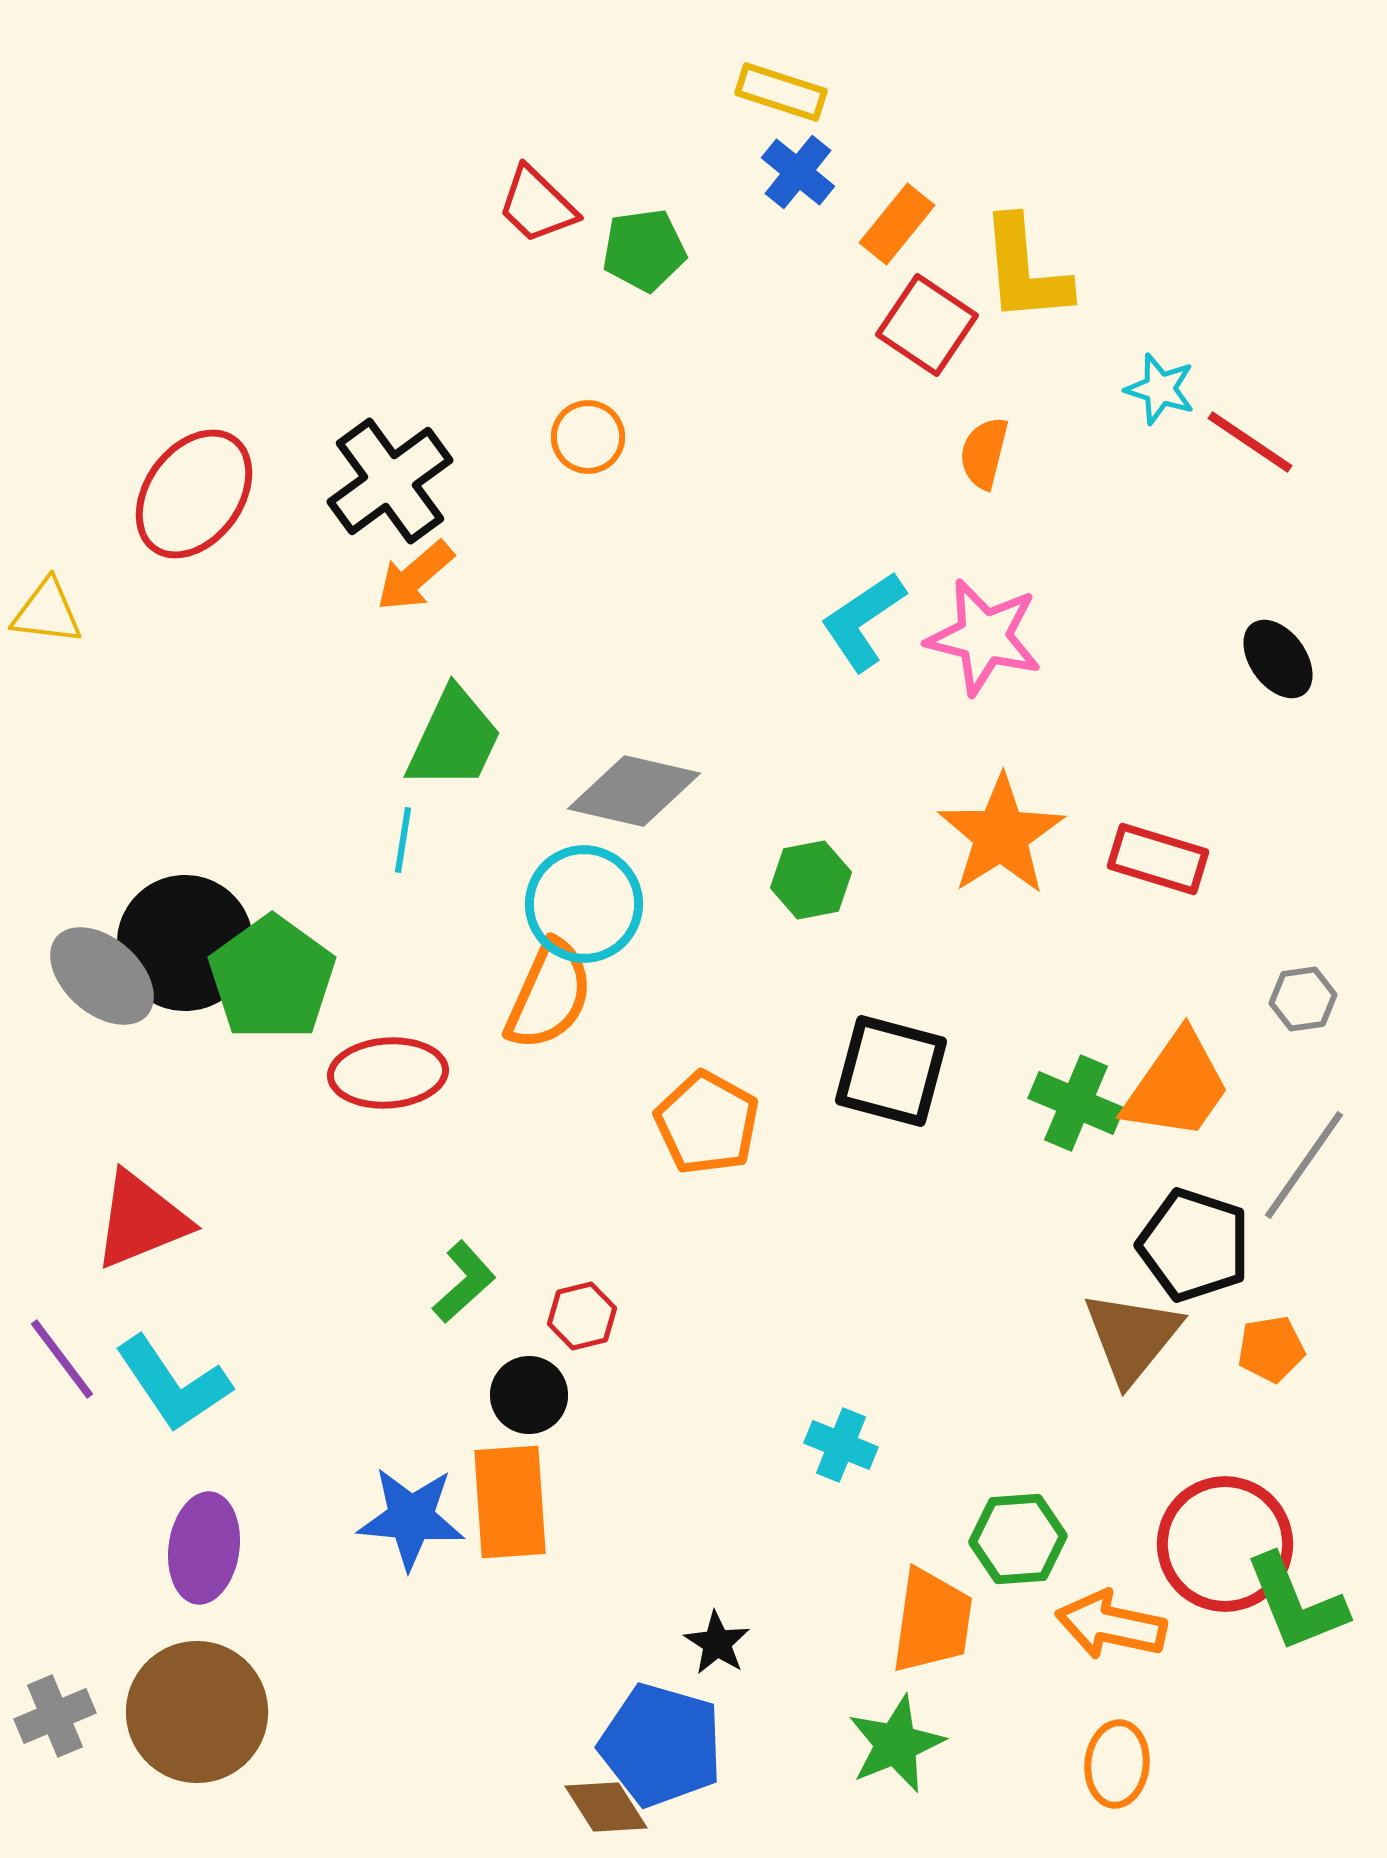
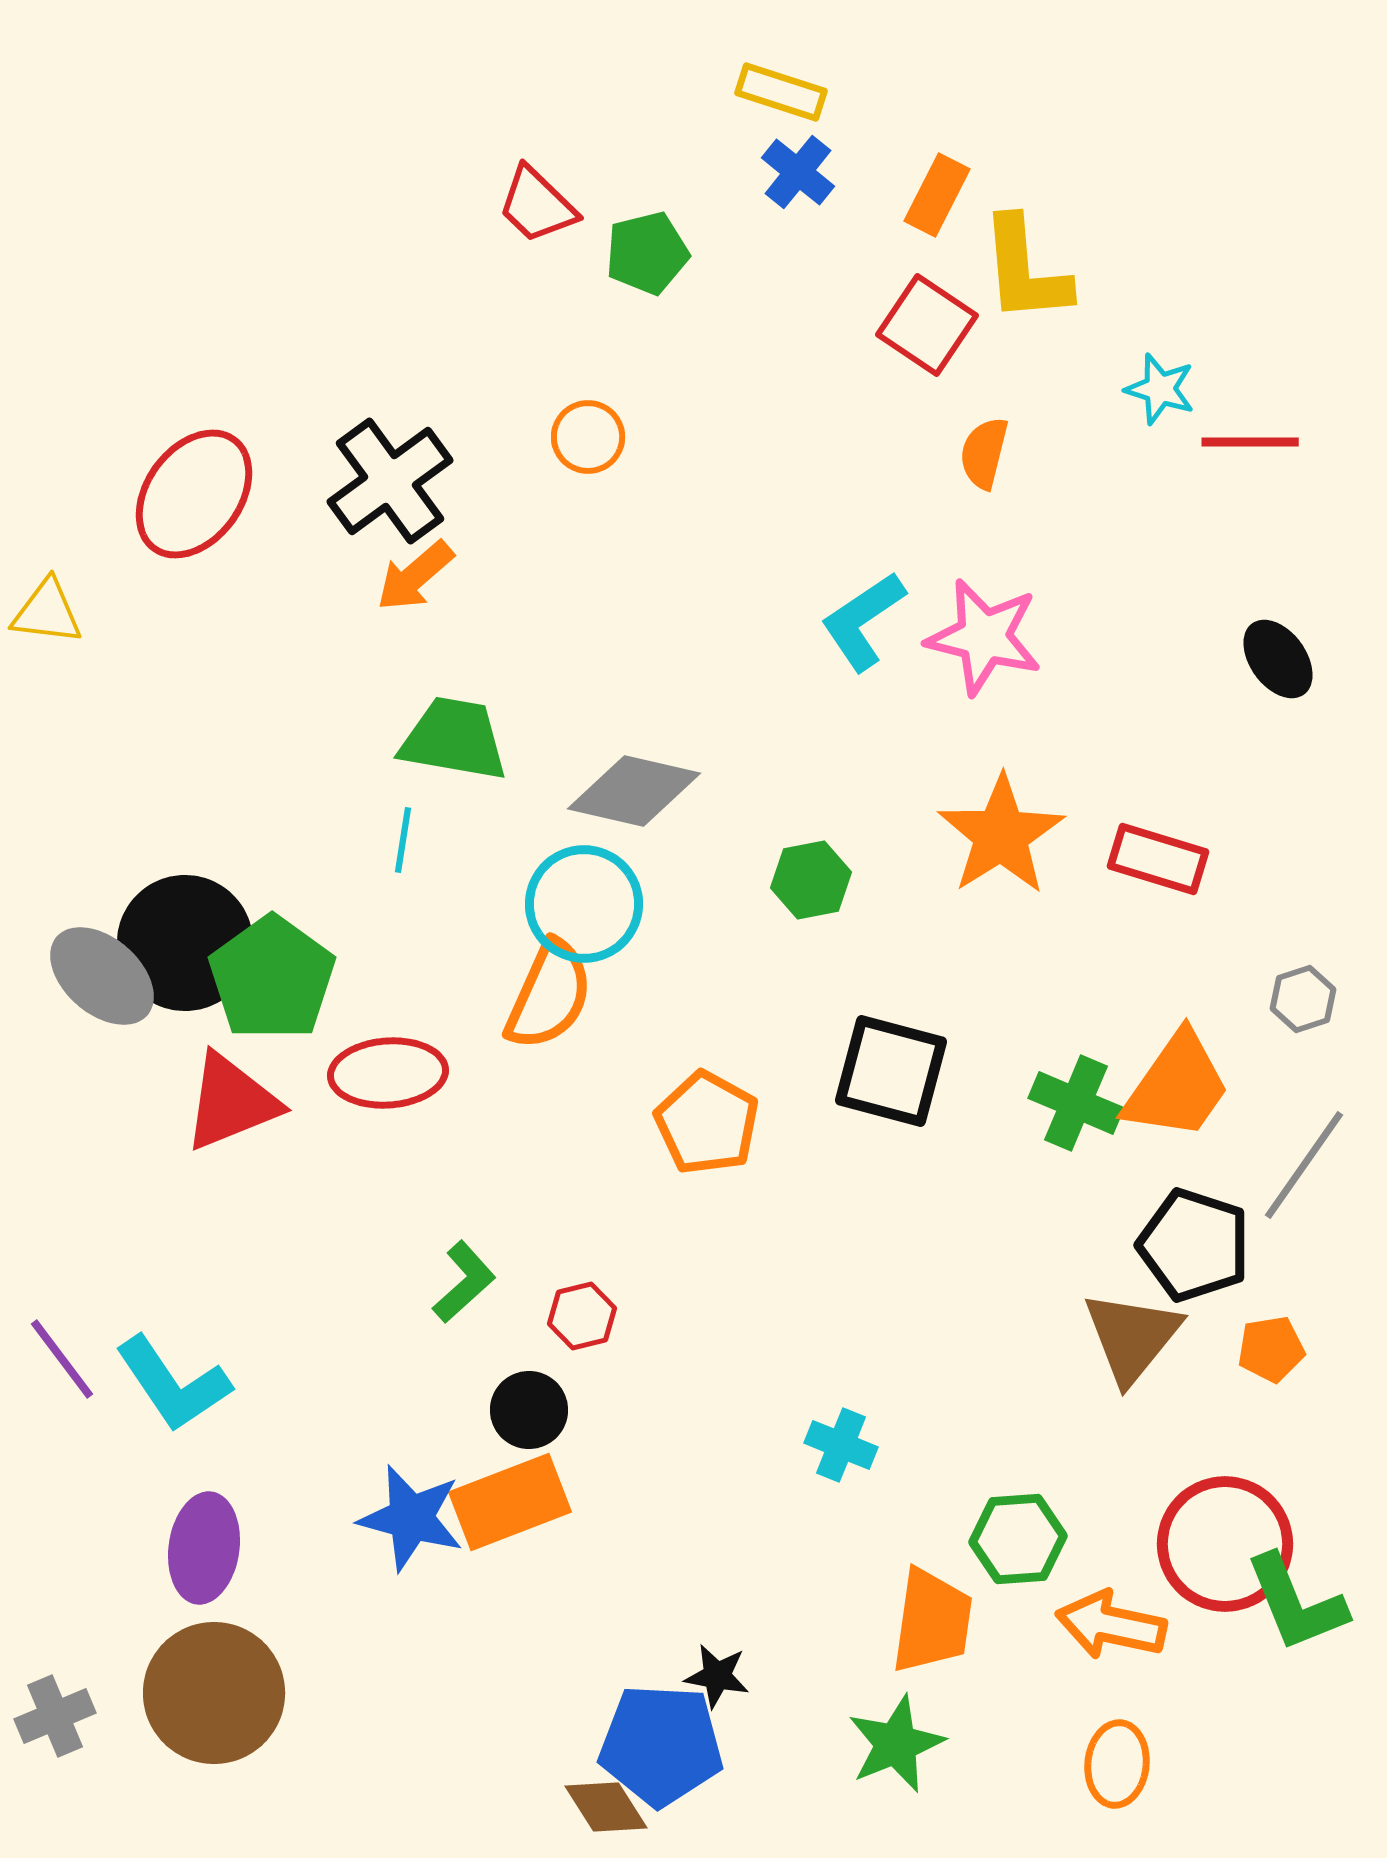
orange rectangle at (897, 224): moved 40 px right, 29 px up; rotated 12 degrees counterclockwise
green pentagon at (644, 250): moved 3 px right, 3 px down; rotated 6 degrees counterclockwise
red line at (1250, 442): rotated 34 degrees counterclockwise
green trapezoid at (454, 739): rotated 105 degrees counterclockwise
gray hexagon at (1303, 999): rotated 10 degrees counterclockwise
red triangle at (141, 1220): moved 90 px right, 118 px up
black circle at (529, 1395): moved 15 px down
orange rectangle at (510, 1502): rotated 73 degrees clockwise
blue star at (411, 1518): rotated 10 degrees clockwise
black star at (717, 1643): moved 33 px down; rotated 22 degrees counterclockwise
brown circle at (197, 1712): moved 17 px right, 19 px up
blue pentagon at (661, 1745): rotated 13 degrees counterclockwise
